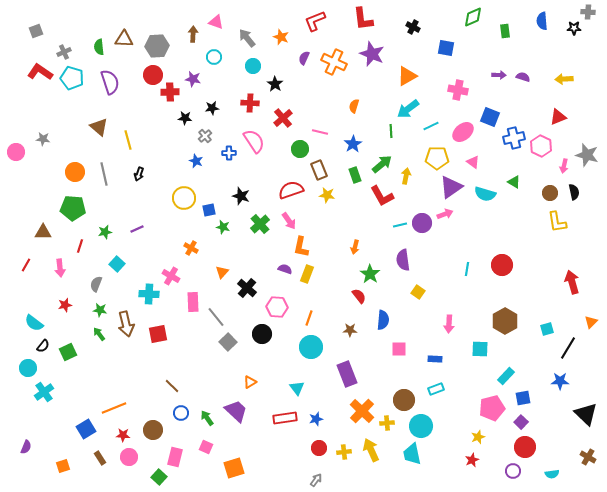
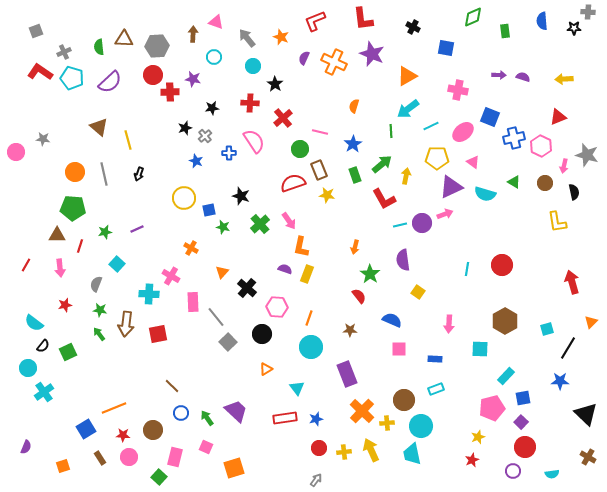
purple semicircle at (110, 82): rotated 65 degrees clockwise
black star at (185, 118): moved 10 px down; rotated 24 degrees counterclockwise
purple triangle at (451, 187): rotated 10 degrees clockwise
red semicircle at (291, 190): moved 2 px right, 7 px up
brown circle at (550, 193): moved 5 px left, 10 px up
red L-shape at (382, 196): moved 2 px right, 3 px down
brown triangle at (43, 232): moved 14 px right, 3 px down
blue semicircle at (383, 320): moved 9 px right; rotated 72 degrees counterclockwise
brown arrow at (126, 324): rotated 20 degrees clockwise
orange triangle at (250, 382): moved 16 px right, 13 px up
